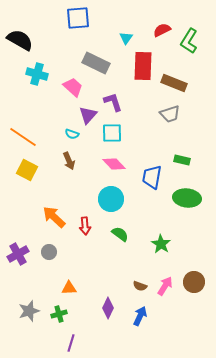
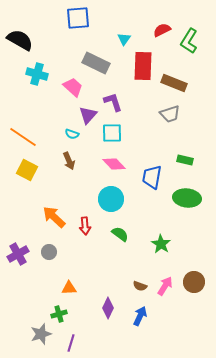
cyan triangle: moved 2 px left, 1 px down
green rectangle: moved 3 px right
gray star: moved 12 px right, 23 px down
